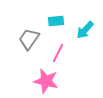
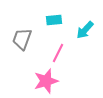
cyan rectangle: moved 2 px left, 1 px up
gray trapezoid: moved 7 px left; rotated 15 degrees counterclockwise
pink star: rotated 30 degrees counterclockwise
